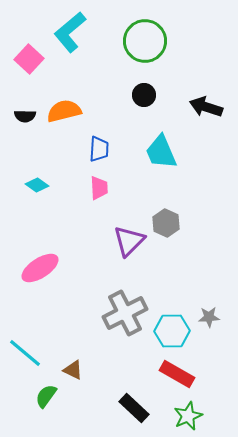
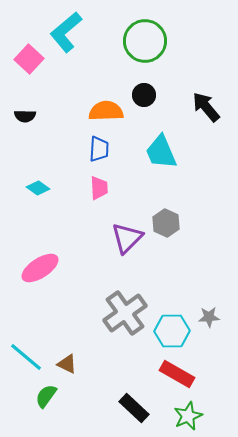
cyan L-shape: moved 4 px left
black arrow: rotated 32 degrees clockwise
orange semicircle: moved 42 px right; rotated 12 degrees clockwise
cyan diamond: moved 1 px right, 3 px down
purple triangle: moved 2 px left, 3 px up
gray cross: rotated 9 degrees counterclockwise
cyan line: moved 1 px right, 4 px down
brown triangle: moved 6 px left, 6 px up
